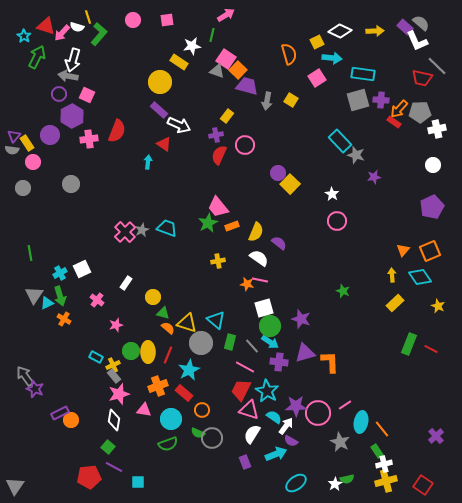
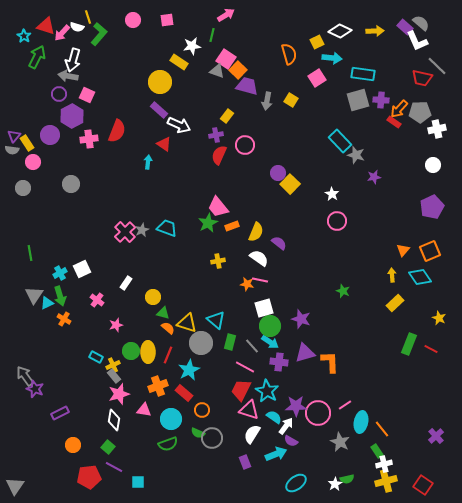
yellow star at (438, 306): moved 1 px right, 12 px down
orange circle at (71, 420): moved 2 px right, 25 px down
